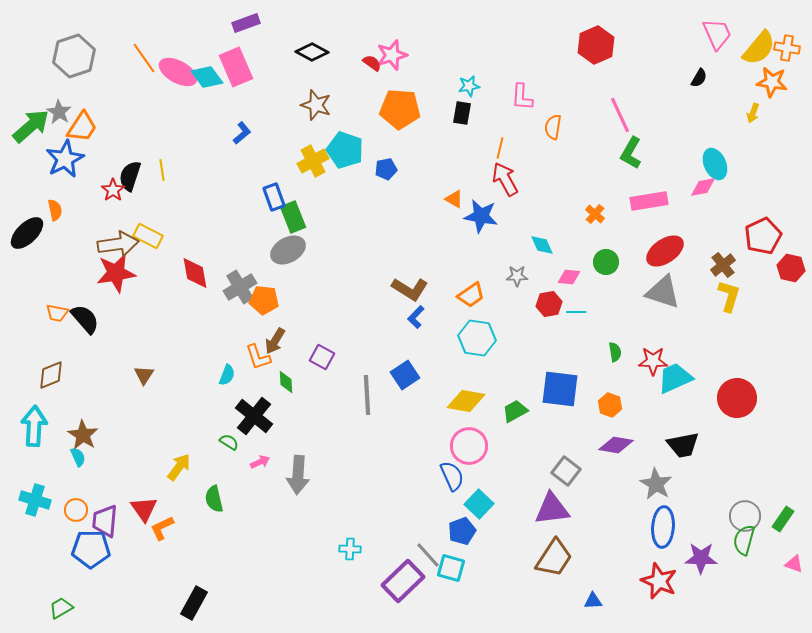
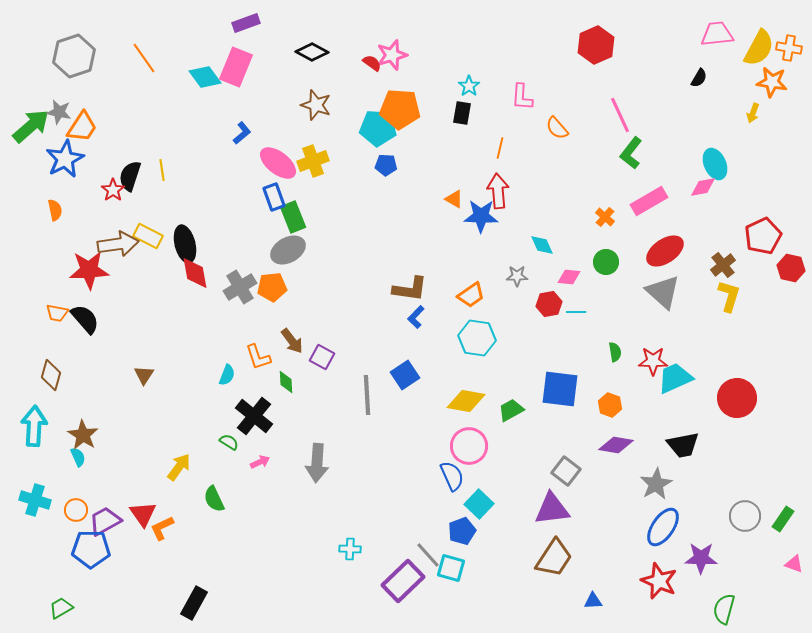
pink trapezoid at (717, 34): rotated 72 degrees counterclockwise
yellow semicircle at (759, 48): rotated 12 degrees counterclockwise
orange cross at (787, 48): moved 2 px right
pink rectangle at (236, 67): rotated 45 degrees clockwise
pink ellipse at (178, 72): moved 100 px right, 91 px down; rotated 9 degrees clockwise
cyan diamond at (207, 77): moved 2 px left
cyan star at (469, 86): rotated 25 degrees counterclockwise
gray star at (59, 112): rotated 20 degrees counterclockwise
orange semicircle at (553, 127): moved 4 px right, 1 px down; rotated 50 degrees counterclockwise
cyan pentagon at (345, 150): moved 33 px right, 22 px up; rotated 15 degrees counterclockwise
green L-shape at (631, 153): rotated 8 degrees clockwise
yellow cross at (313, 161): rotated 8 degrees clockwise
blue pentagon at (386, 169): moved 4 px up; rotated 15 degrees clockwise
red arrow at (505, 179): moved 7 px left, 12 px down; rotated 24 degrees clockwise
pink rectangle at (649, 201): rotated 21 degrees counterclockwise
orange cross at (595, 214): moved 10 px right, 3 px down
blue star at (481, 216): rotated 8 degrees counterclockwise
black ellipse at (27, 233): moved 158 px right, 11 px down; rotated 60 degrees counterclockwise
red star at (116, 273): moved 27 px left, 3 px up; rotated 6 degrees clockwise
brown L-shape at (410, 289): rotated 24 degrees counterclockwise
gray triangle at (663, 292): rotated 24 degrees clockwise
orange pentagon at (264, 300): moved 8 px right, 13 px up; rotated 12 degrees counterclockwise
brown arrow at (275, 341): moved 17 px right; rotated 68 degrees counterclockwise
brown diamond at (51, 375): rotated 52 degrees counterclockwise
green trapezoid at (515, 411): moved 4 px left, 1 px up
gray arrow at (298, 475): moved 19 px right, 12 px up
gray star at (656, 484): rotated 12 degrees clockwise
green semicircle at (214, 499): rotated 12 degrees counterclockwise
red triangle at (144, 509): moved 1 px left, 5 px down
purple trapezoid at (105, 521): rotated 56 degrees clockwise
blue ellipse at (663, 527): rotated 30 degrees clockwise
green semicircle at (744, 540): moved 20 px left, 69 px down
